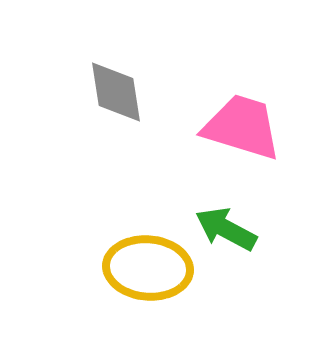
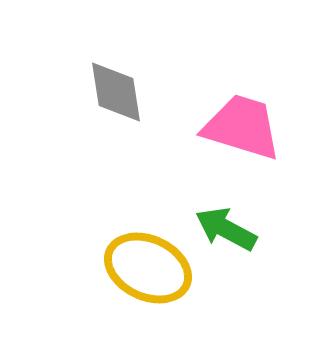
yellow ellipse: rotated 20 degrees clockwise
